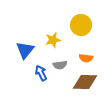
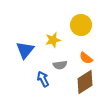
orange semicircle: rotated 32 degrees clockwise
blue arrow: moved 2 px right, 6 px down
brown diamond: rotated 35 degrees counterclockwise
